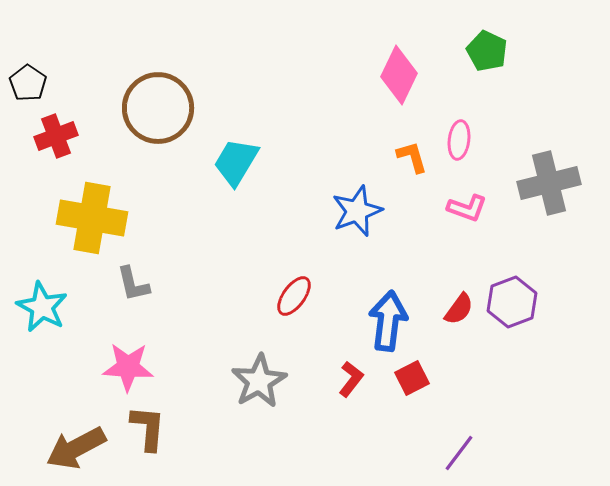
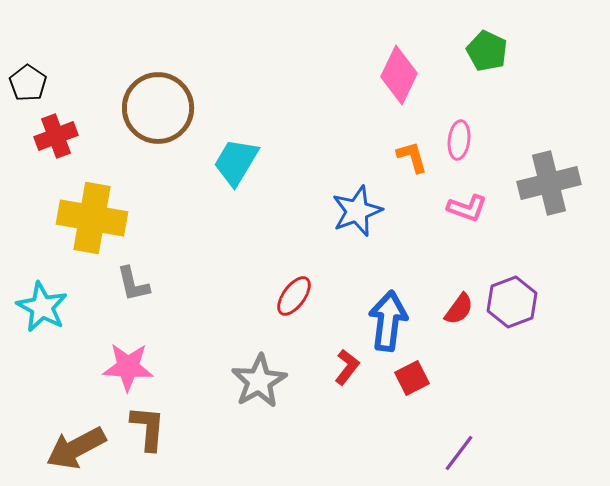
red L-shape: moved 4 px left, 12 px up
